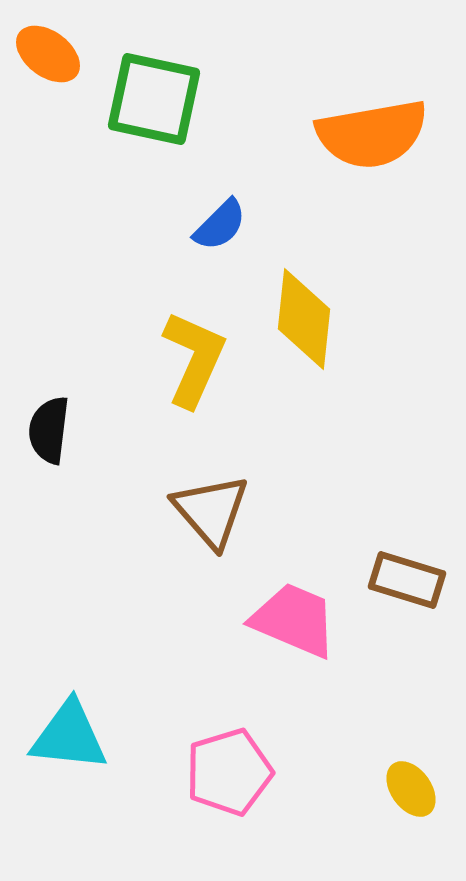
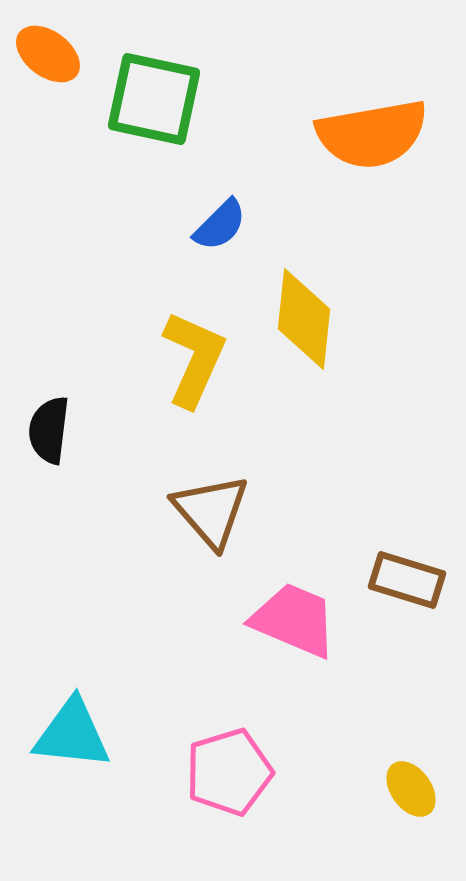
cyan triangle: moved 3 px right, 2 px up
